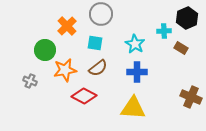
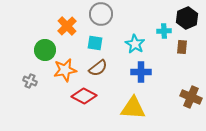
brown rectangle: moved 1 px right, 1 px up; rotated 64 degrees clockwise
blue cross: moved 4 px right
